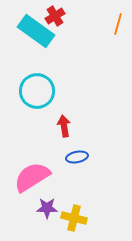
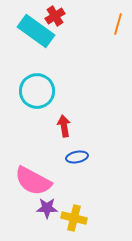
pink semicircle: moved 1 px right, 4 px down; rotated 120 degrees counterclockwise
